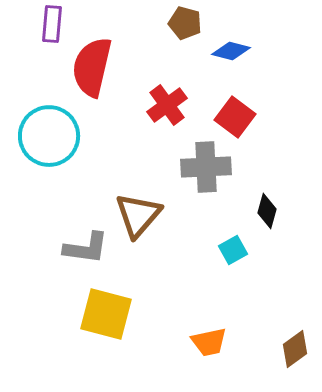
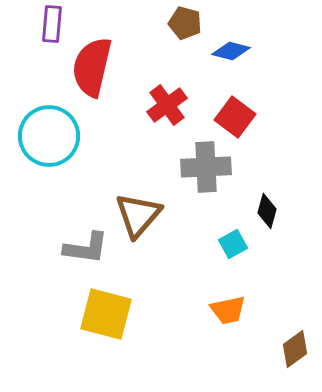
cyan square: moved 6 px up
orange trapezoid: moved 19 px right, 32 px up
